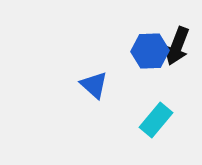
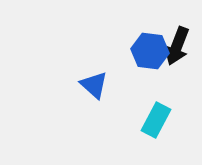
blue hexagon: rotated 9 degrees clockwise
cyan rectangle: rotated 12 degrees counterclockwise
